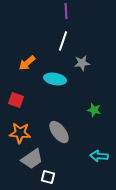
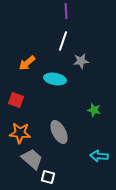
gray star: moved 1 px left, 2 px up
gray ellipse: rotated 10 degrees clockwise
gray trapezoid: rotated 105 degrees counterclockwise
